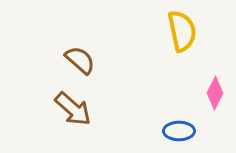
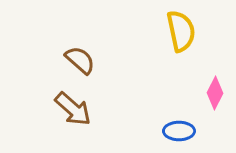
yellow semicircle: moved 1 px left
